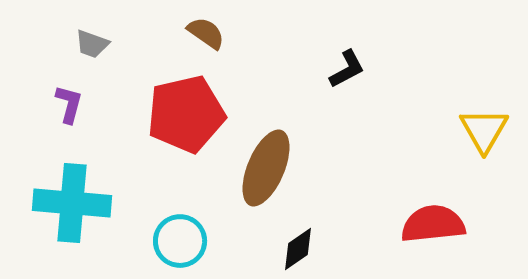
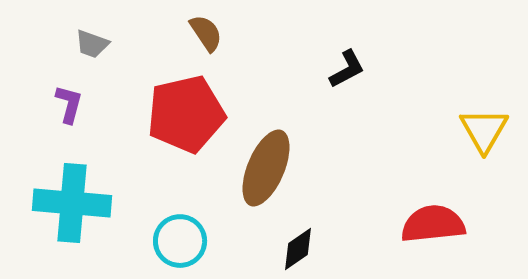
brown semicircle: rotated 21 degrees clockwise
